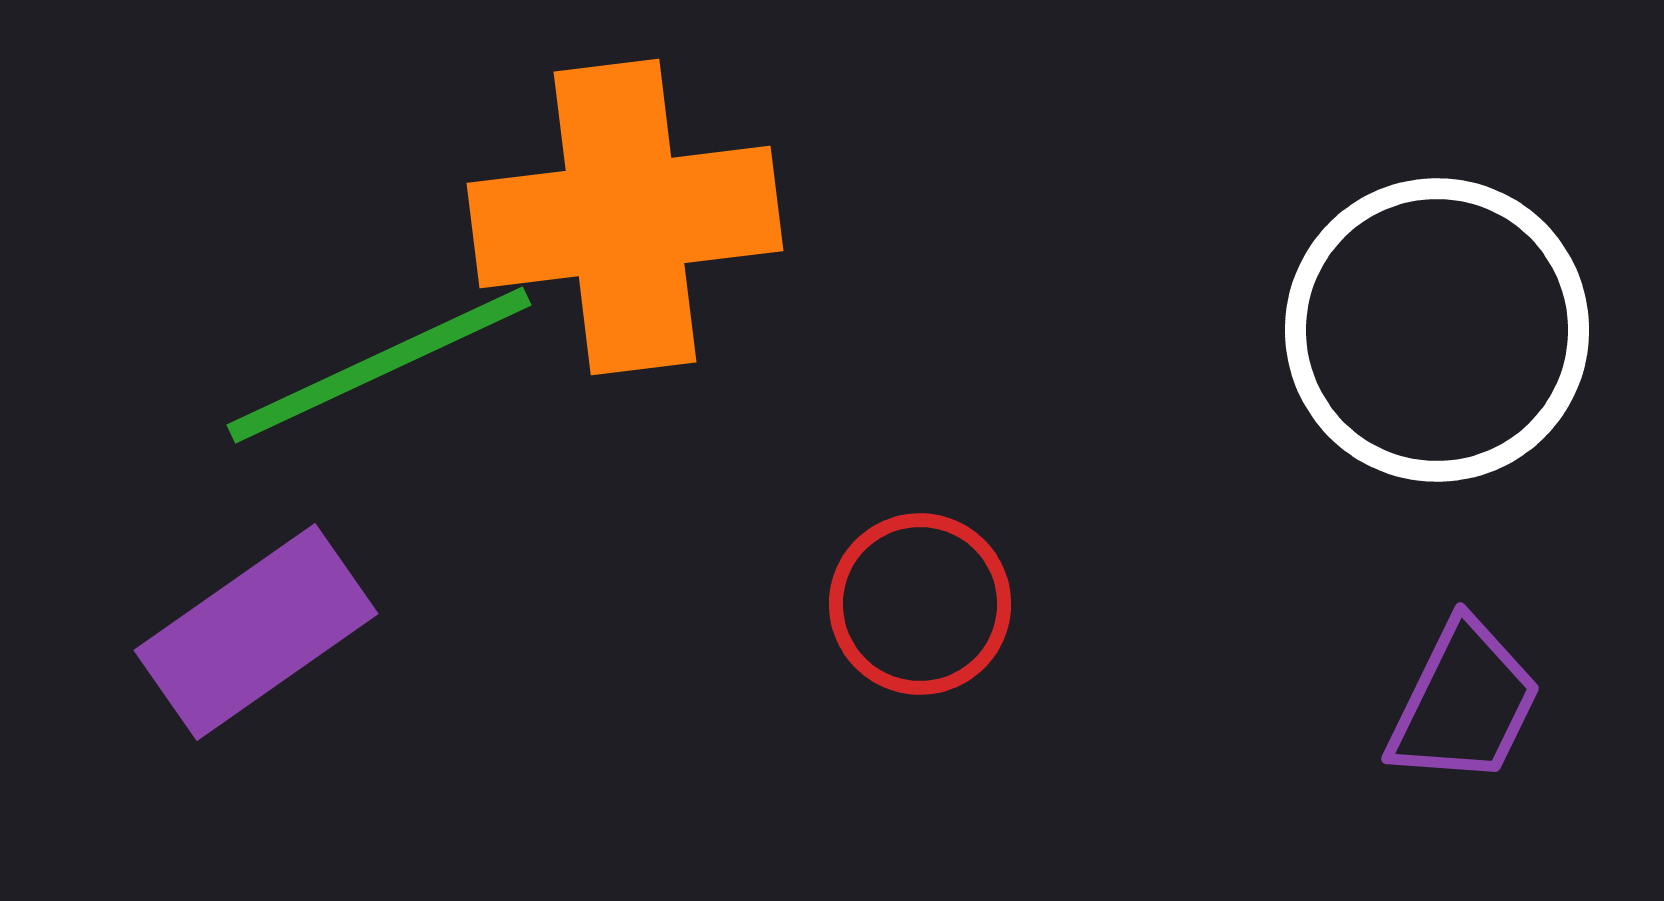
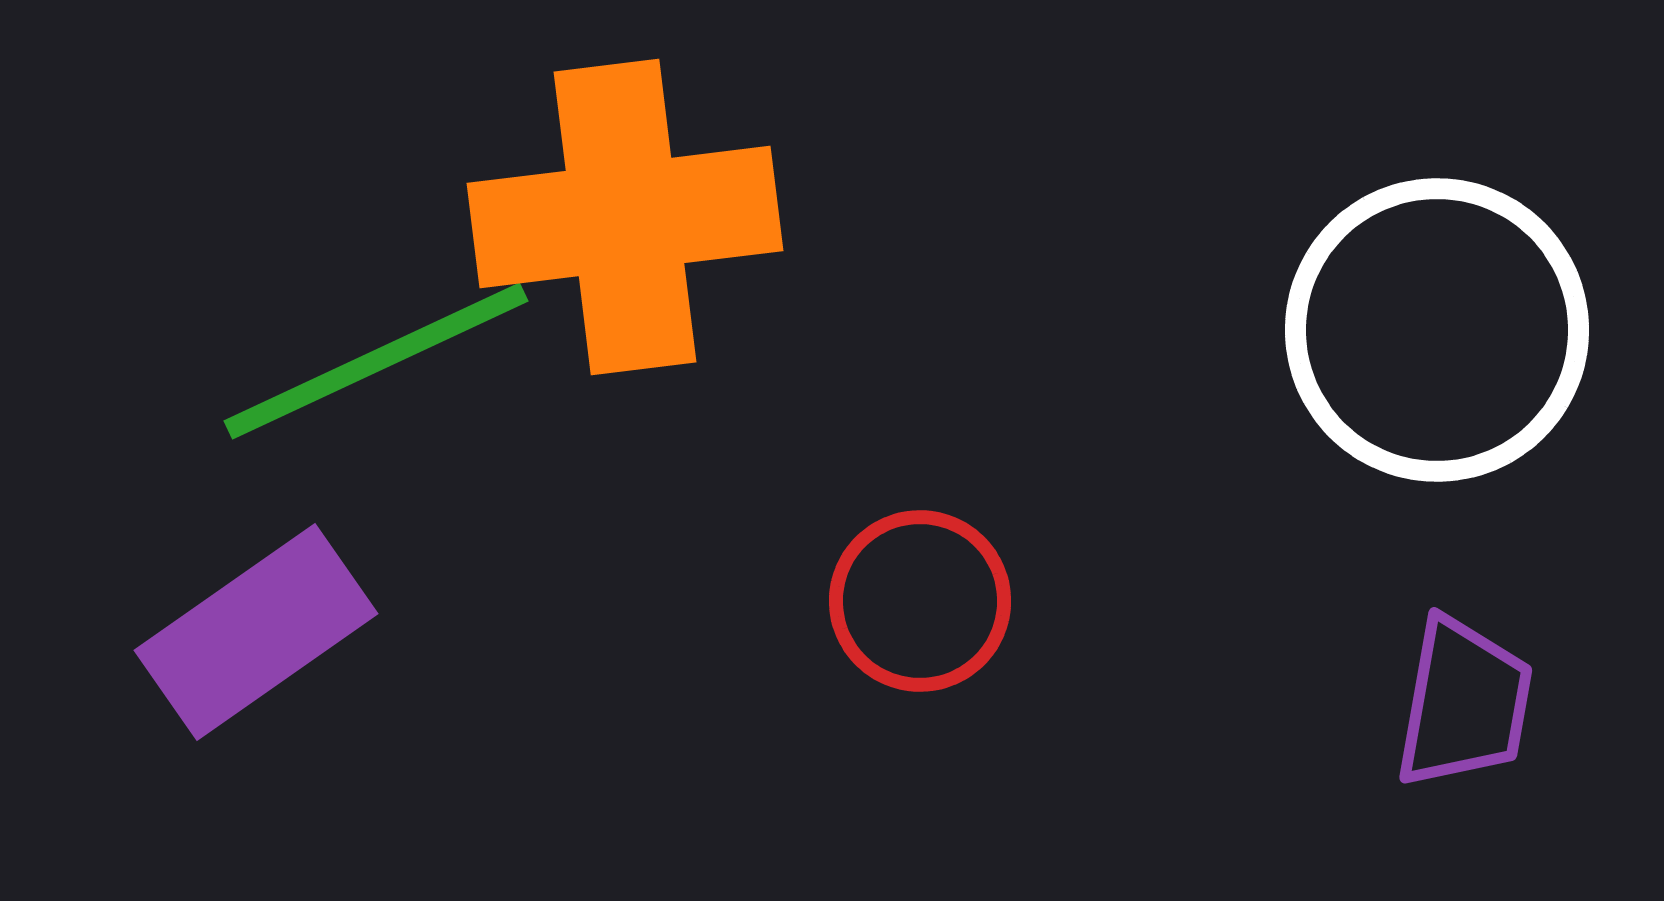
green line: moved 3 px left, 4 px up
red circle: moved 3 px up
purple trapezoid: rotated 16 degrees counterclockwise
